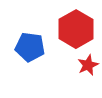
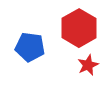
red hexagon: moved 3 px right, 1 px up
